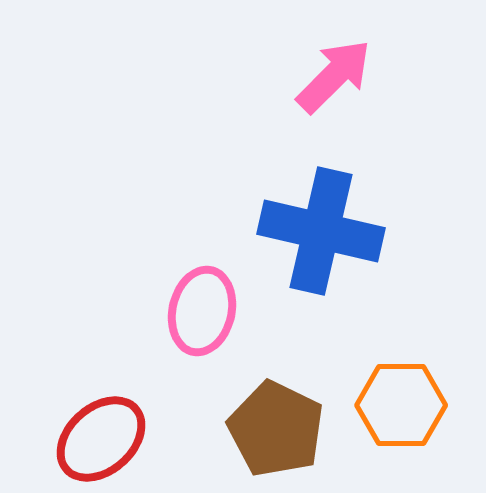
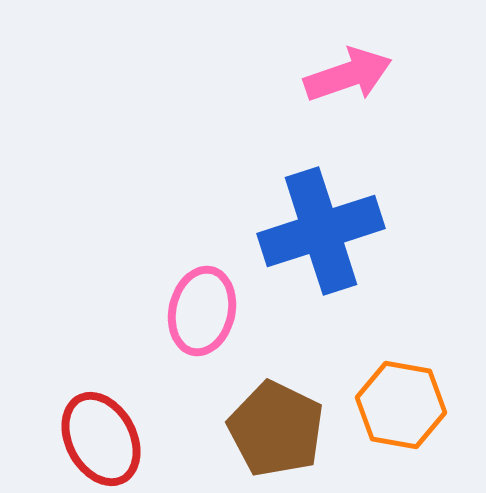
pink arrow: moved 14 px right, 1 px up; rotated 26 degrees clockwise
blue cross: rotated 31 degrees counterclockwise
orange hexagon: rotated 10 degrees clockwise
red ellipse: rotated 76 degrees counterclockwise
